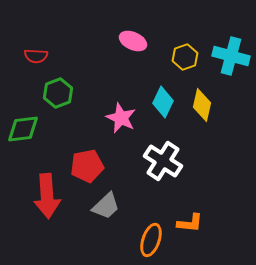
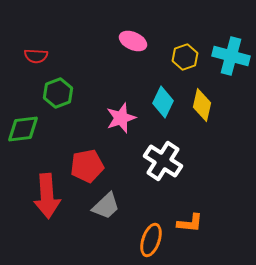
pink star: rotated 28 degrees clockwise
